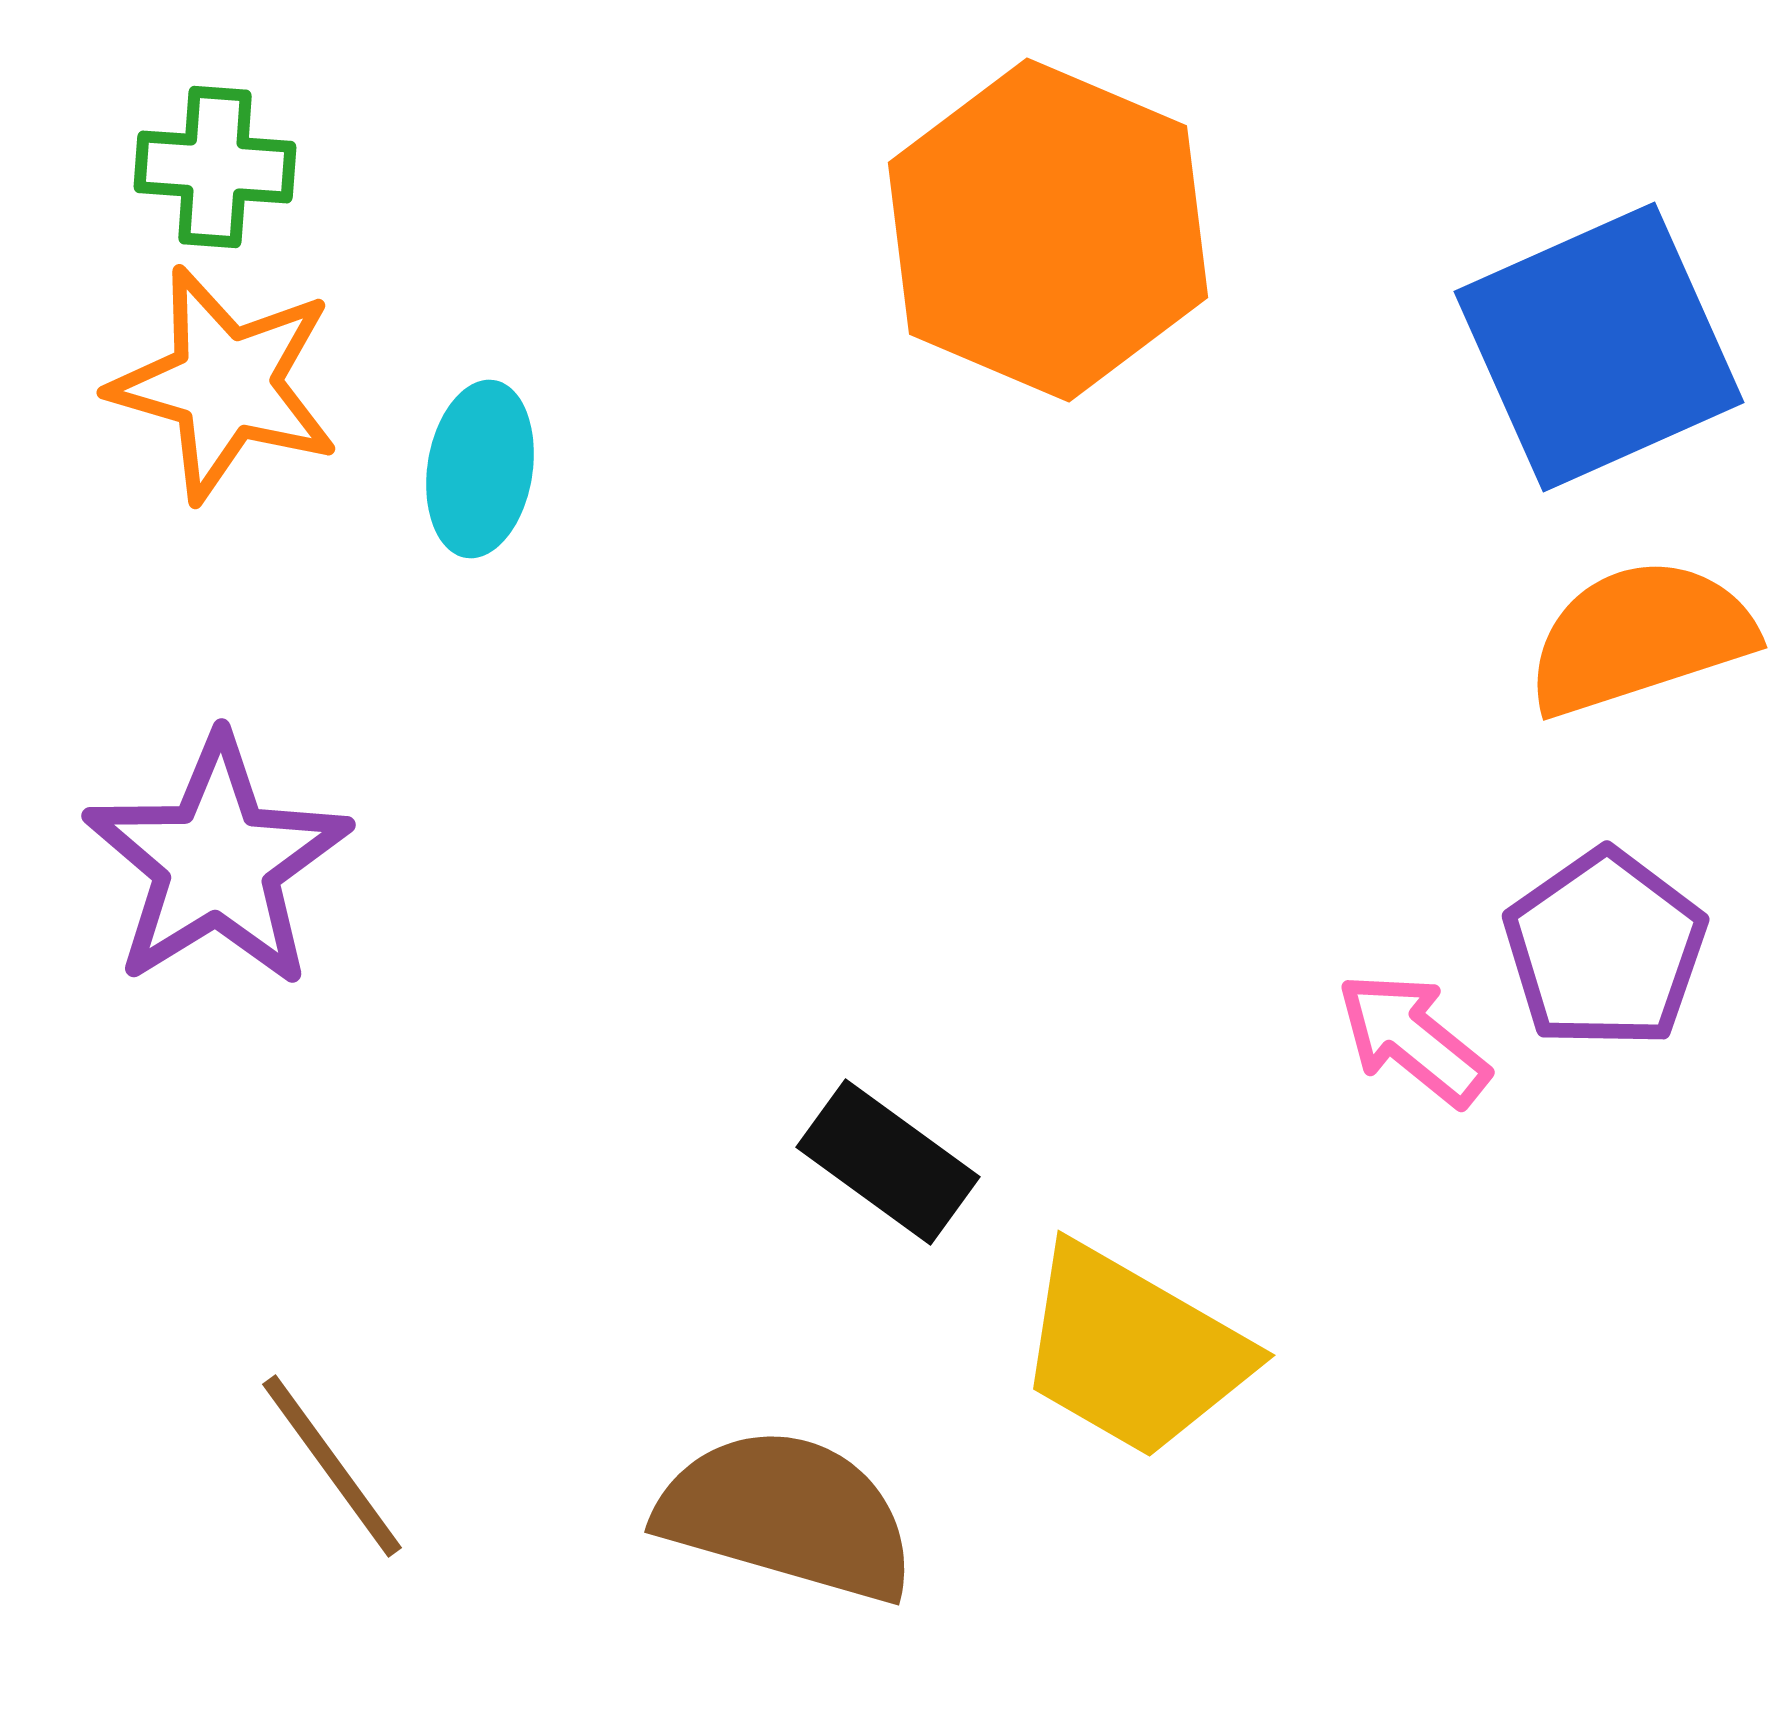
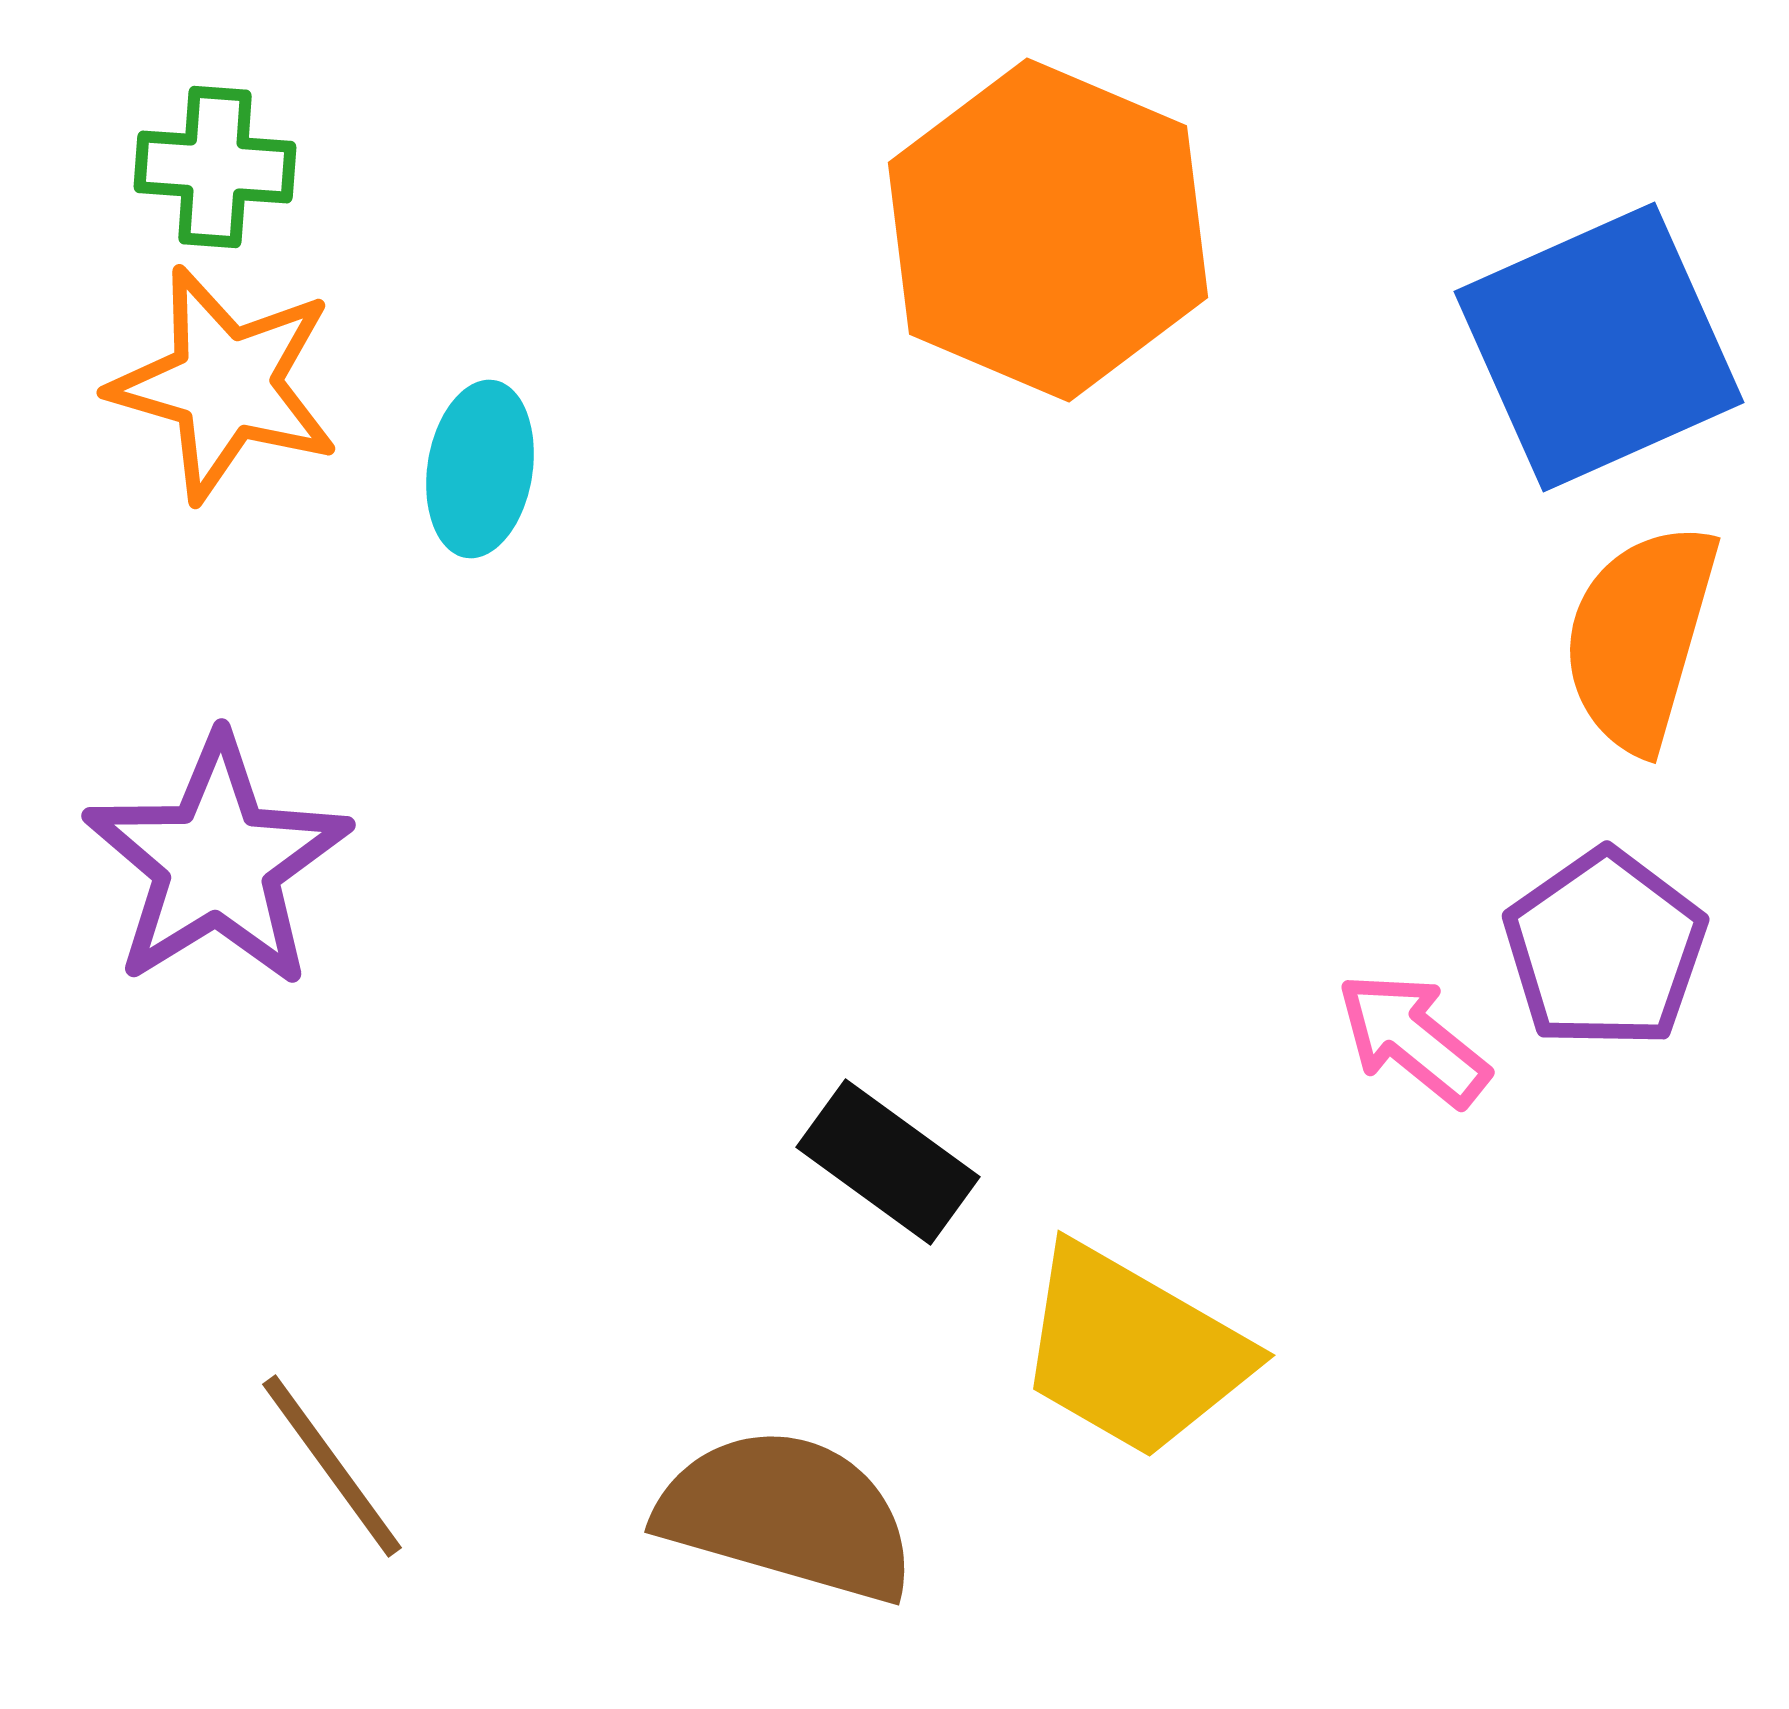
orange semicircle: rotated 56 degrees counterclockwise
